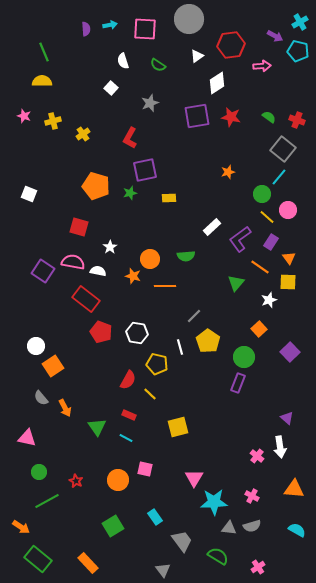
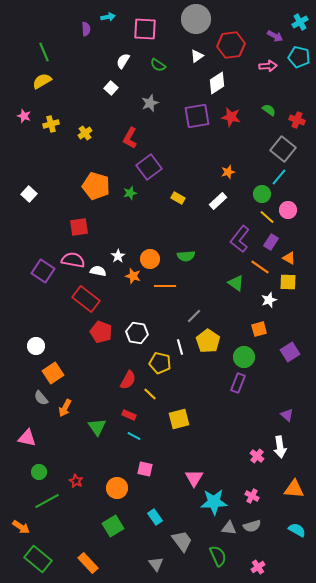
gray circle at (189, 19): moved 7 px right
cyan arrow at (110, 25): moved 2 px left, 8 px up
cyan pentagon at (298, 51): moved 1 px right, 6 px down
white semicircle at (123, 61): rotated 49 degrees clockwise
pink arrow at (262, 66): moved 6 px right
yellow semicircle at (42, 81): rotated 30 degrees counterclockwise
green semicircle at (269, 117): moved 7 px up
yellow cross at (53, 121): moved 2 px left, 3 px down
yellow cross at (83, 134): moved 2 px right, 1 px up
purple square at (145, 170): moved 4 px right, 3 px up; rotated 25 degrees counterclockwise
white square at (29, 194): rotated 21 degrees clockwise
yellow rectangle at (169, 198): moved 9 px right; rotated 32 degrees clockwise
red square at (79, 227): rotated 24 degrees counterclockwise
white rectangle at (212, 227): moved 6 px right, 26 px up
purple L-shape at (240, 239): rotated 16 degrees counterclockwise
white star at (110, 247): moved 8 px right, 9 px down
orange triangle at (289, 258): rotated 24 degrees counterclockwise
pink semicircle at (73, 262): moved 2 px up
green triangle at (236, 283): rotated 36 degrees counterclockwise
orange square at (259, 329): rotated 28 degrees clockwise
purple square at (290, 352): rotated 12 degrees clockwise
yellow pentagon at (157, 364): moved 3 px right, 1 px up
orange square at (53, 366): moved 7 px down
orange arrow at (65, 408): rotated 54 degrees clockwise
purple triangle at (287, 418): moved 3 px up
yellow square at (178, 427): moved 1 px right, 8 px up
cyan line at (126, 438): moved 8 px right, 2 px up
orange circle at (118, 480): moved 1 px left, 8 px down
green semicircle at (218, 556): rotated 35 degrees clockwise
gray triangle at (163, 570): moved 7 px left, 6 px up
